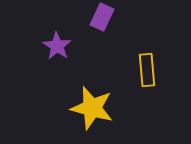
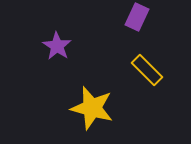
purple rectangle: moved 35 px right
yellow rectangle: rotated 40 degrees counterclockwise
